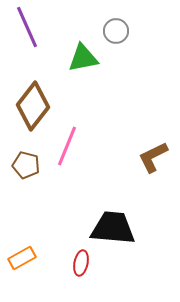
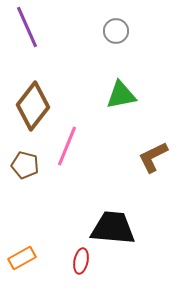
green triangle: moved 38 px right, 37 px down
brown pentagon: moved 1 px left
red ellipse: moved 2 px up
